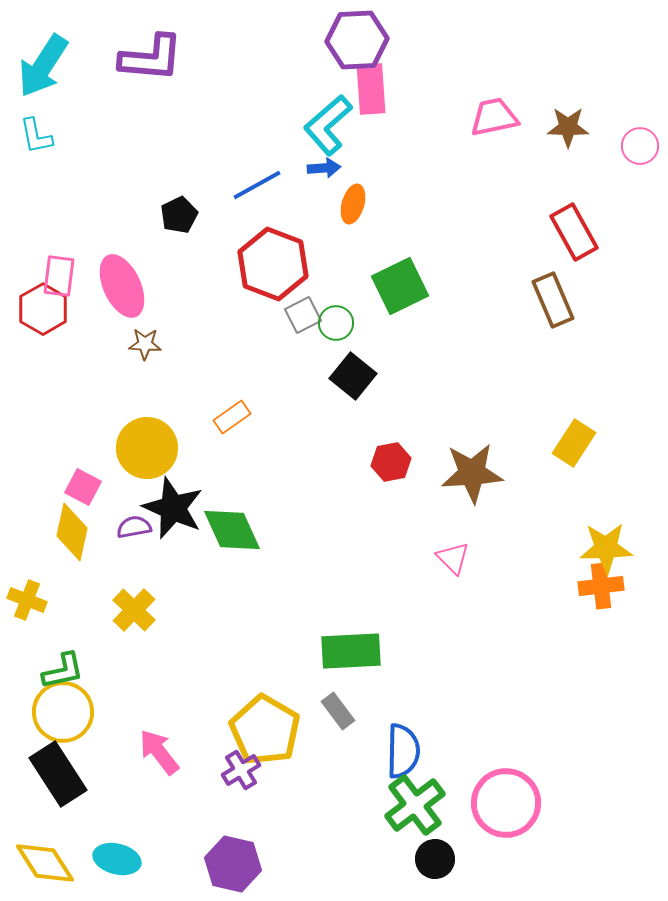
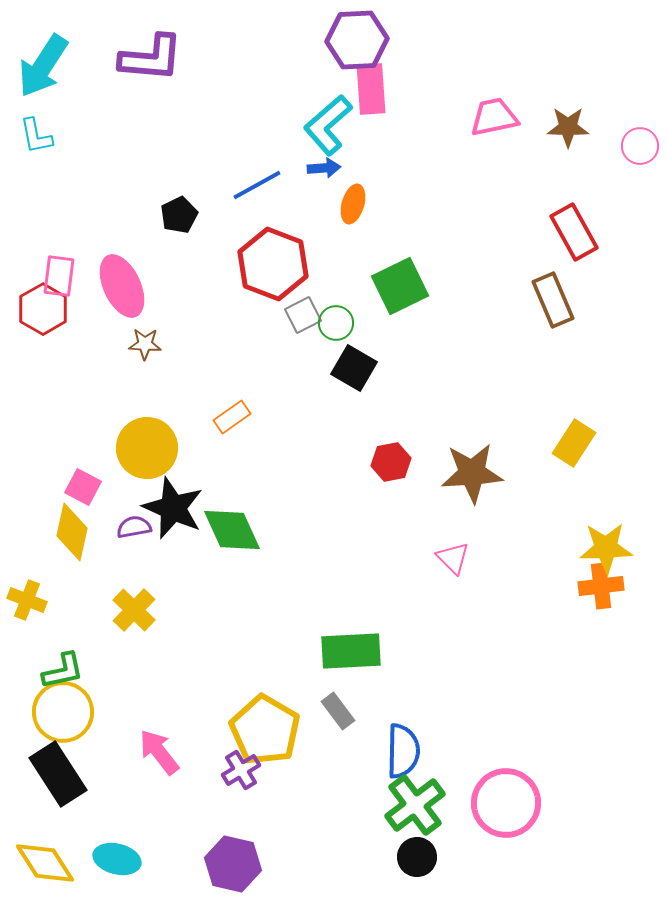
black square at (353, 376): moved 1 px right, 8 px up; rotated 9 degrees counterclockwise
black circle at (435, 859): moved 18 px left, 2 px up
